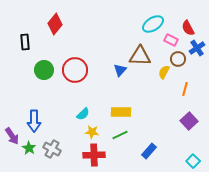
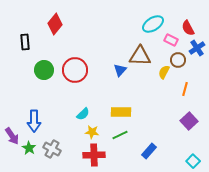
brown circle: moved 1 px down
